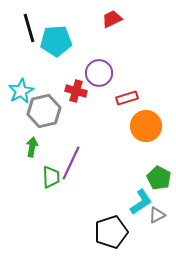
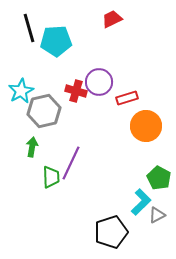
purple circle: moved 9 px down
cyan L-shape: rotated 12 degrees counterclockwise
